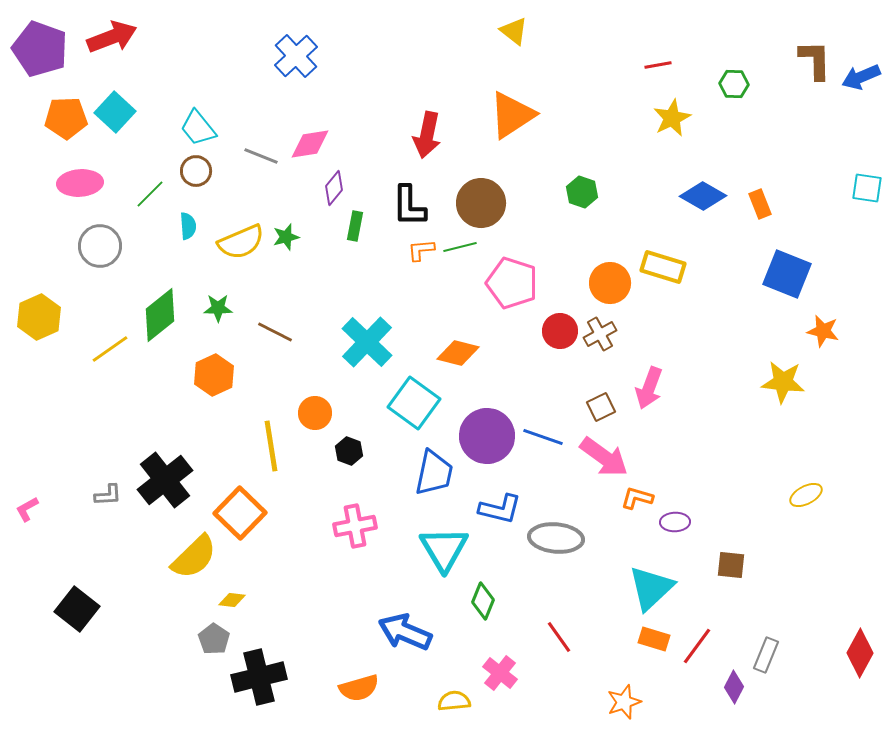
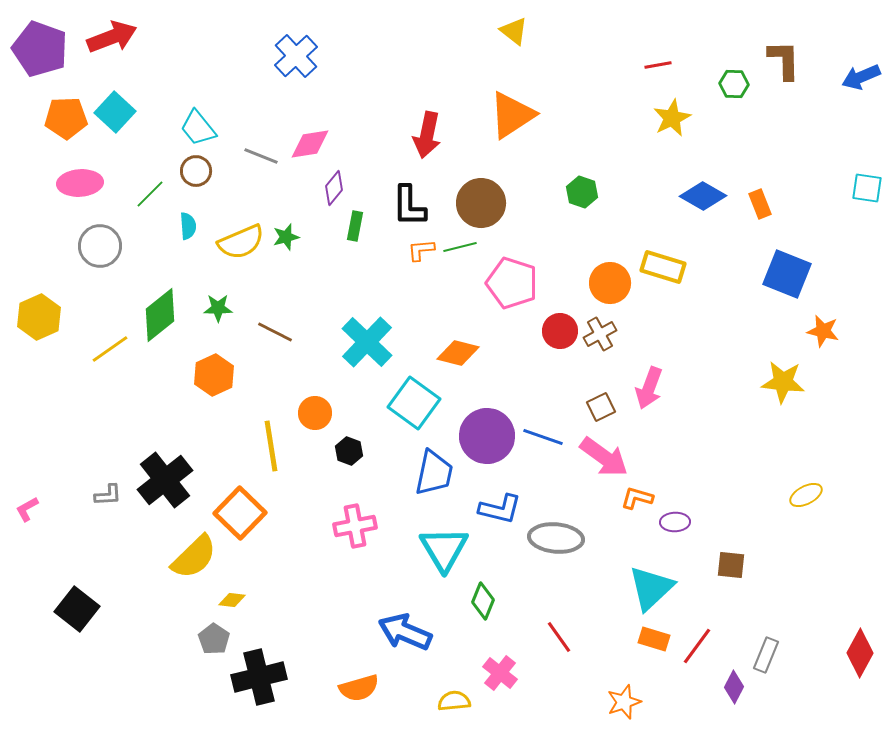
brown L-shape at (815, 60): moved 31 px left
